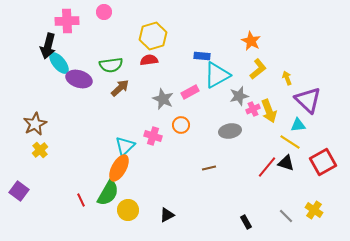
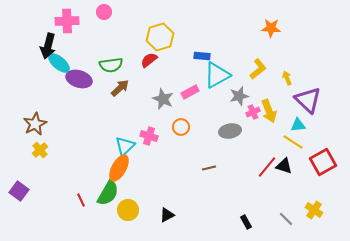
yellow hexagon at (153, 36): moved 7 px right, 1 px down
orange star at (251, 41): moved 20 px right, 13 px up; rotated 24 degrees counterclockwise
red semicircle at (149, 60): rotated 30 degrees counterclockwise
cyan ellipse at (59, 63): rotated 10 degrees counterclockwise
pink cross at (253, 109): moved 3 px down
orange circle at (181, 125): moved 2 px down
pink cross at (153, 136): moved 4 px left
yellow line at (290, 142): moved 3 px right
black triangle at (286, 163): moved 2 px left, 3 px down
gray line at (286, 216): moved 3 px down
